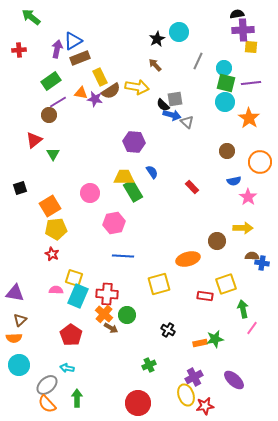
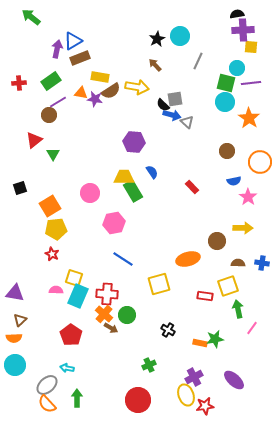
cyan circle at (179, 32): moved 1 px right, 4 px down
red cross at (19, 50): moved 33 px down
cyan circle at (224, 68): moved 13 px right
yellow rectangle at (100, 77): rotated 54 degrees counterclockwise
blue line at (123, 256): moved 3 px down; rotated 30 degrees clockwise
brown semicircle at (252, 256): moved 14 px left, 7 px down
yellow square at (226, 284): moved 2 px right, 2 px down
green arrow at (243, 309): moved 5 px left
orange rectangle at (200, 343): rotated 24 degrees clockwise
cyan circle at (19, 365): moved 4 px left
red circle at (138, 403): moved 3 px up
